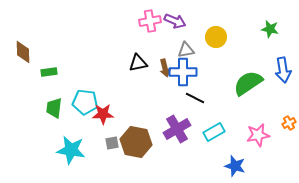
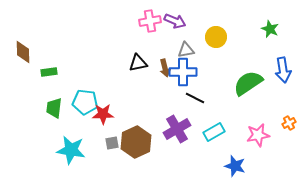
green star: rotated 12 degrees clockwise
brown hexagon: rotated 24 degrees clockwise
